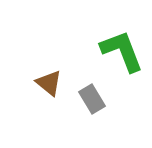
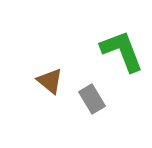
brown triangle: moved 1 px right, 2 px up
